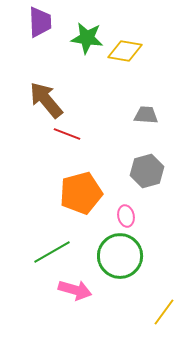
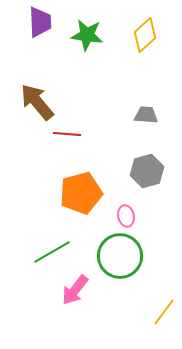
green star: moved 3 px up
yellow diamond: moved 20 px right, 16 px up; rotated 52 degrees counterclockwise
brown arrow: moved 9 px left, 2 px down
red line: rotated 16 degrees counterclockwise
pink arrow: rotated 112 degrees clockwise
